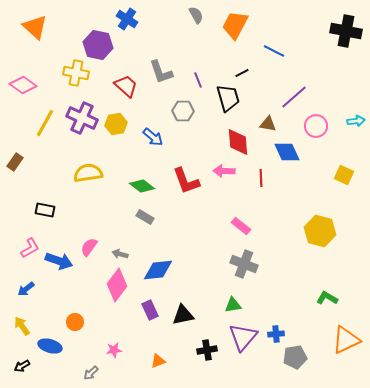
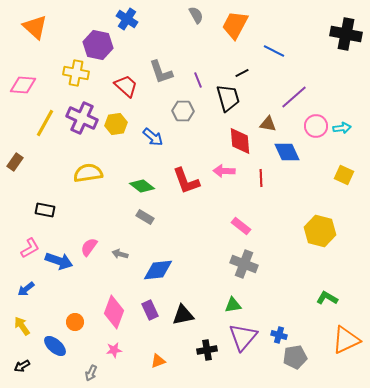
black cross at (346, 31): moved 3 px down
pink diamond at (23, 85): rotated 32 degrees counterclockwise
cyan arrow at (356, 121): moved 14 px left, 7 px down
red diamond at (238, 142): moved 2 px right, 1 px up
pink diamond at (117, 285): moved 3 px left, 27 px down; rotated 16 degrees counterclockwise
blue cross at (276, 334): moved 3 px right, 1 px down; rotated 21 degrees clockwise
blue ellipse at (50, 346): moved 5 px right; rotated 25 degrees clockwise
gray arrow at (91, 373): rotated 21 degrees counterclockwise
